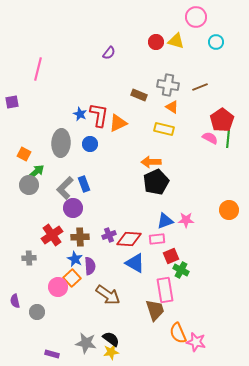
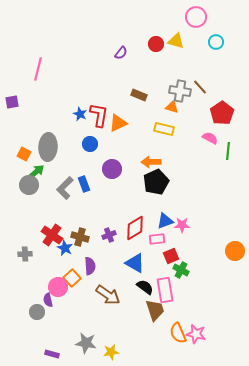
red circle at (156, 42): moved 2 px down
purple semicircle at (109, 53): moved 12 px right
gray cross at (168, 85): moved 12 px right, 6 px down
brown line at (200, 87): rotated 70 degrees clockwise
orange triangle at (172, 107): rotated 16 degrees counterclockwise
red pentagon at (222, 120): moved 7 px up
green line at (228, 139): moved 12 px down
gray ellipse at (61, 143): moved 13 px left, 4 px down
purple circle at (73, 208): moved 39 px right, 39 px up
orange circle at (229, 210): moved 6 px right, 41 px down
pink star at (186, 220): moved 4 px left, 5 px down
red cross at (52, 235): rotated 20 degrees counterclockwise
brown cross at (80, 237): rotated 18 degrees clockwise
red diamond at (129, 239): moved 6 px right, 11 px up; rotated 35 degrees counterclockwise
gray cross at (29, 258): moved 4 px left, 4 px up
blue star at (75, 259): moved 10 px left, 11 px up
purple semicircle at (15, 301): moved 33 px right, 1 px up
black semicircle at (111, 339): moved 34 px right, 52 px up
pink star at (196, 342): moved 8 px up
